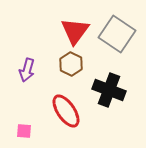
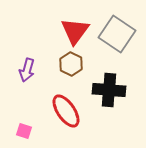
black cross: rotated 16 degrees counterclockwise
pink square: rotated 14 degrees clockwise
